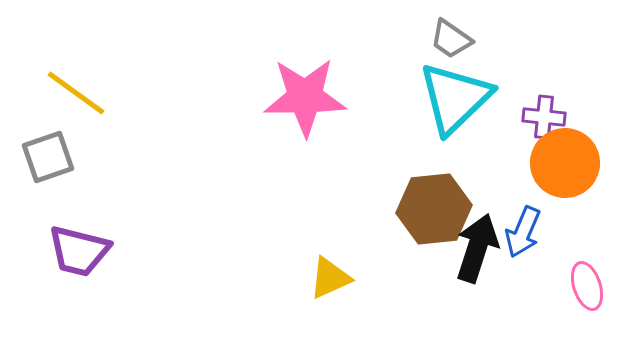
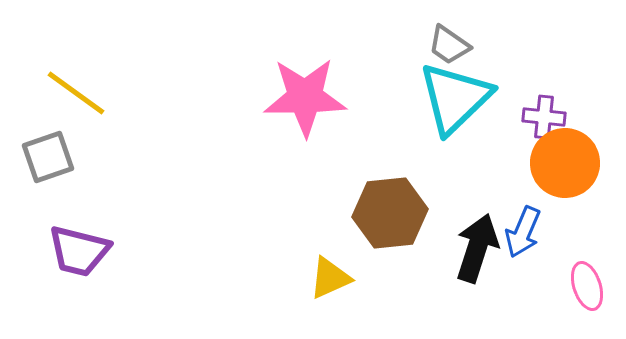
gray trapezoid: moved 2 px left, 6 px down
brown hexagon: moved 44 px left, 4 px down
